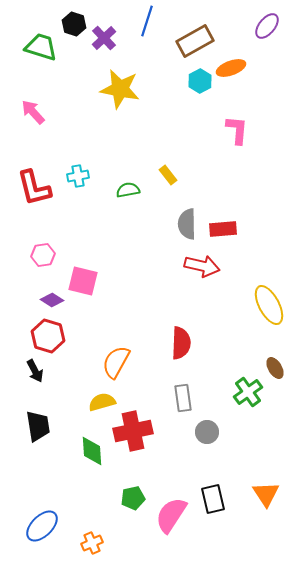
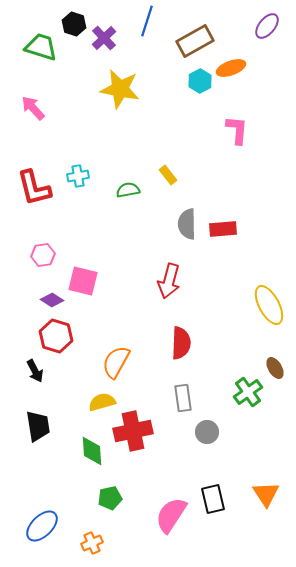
pink arrow: moved 4 px up
red arrow: moved 33 px left, 15 px down; rotated 92 degrees clockwise
red hexagon: moved 8 px right
green pentagon: moved 23 px left
